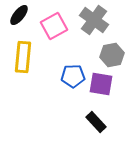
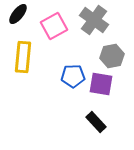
black ellipse: moved 1 px left, 1 px up
gray hexagon: moved 1 px down
